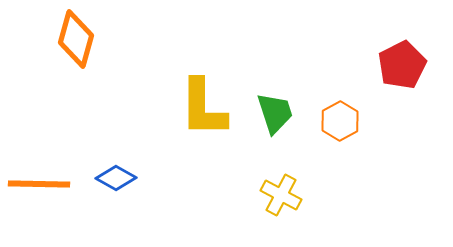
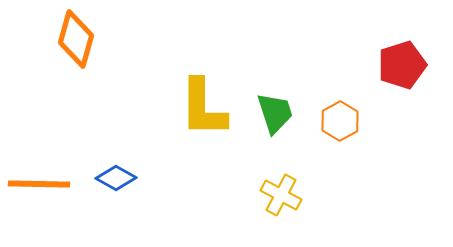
red pentagon: rotated 9 degrees clockwise
